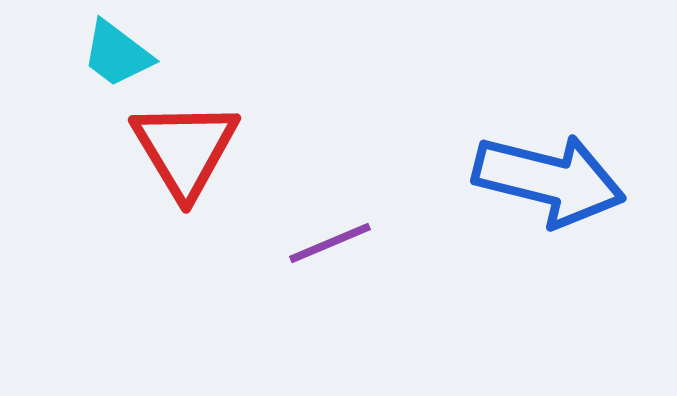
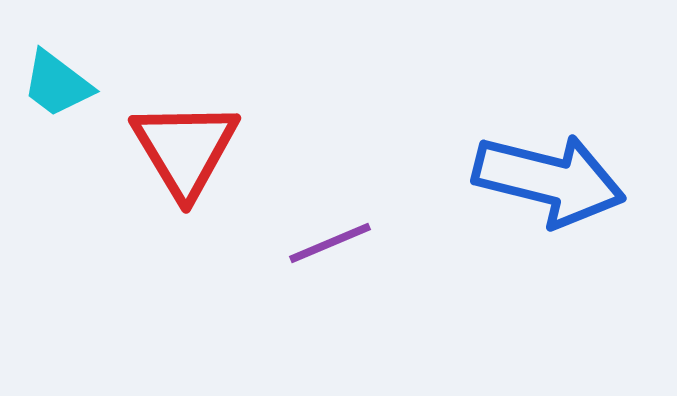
cyan trapezoid: moved 60 px left, 30 px down
